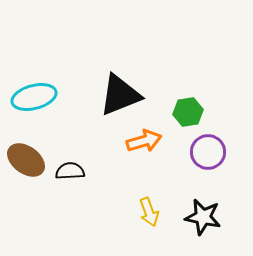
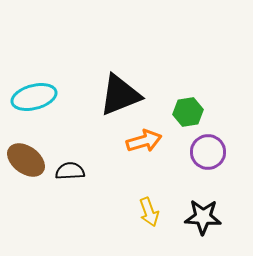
black star: rotated 9 degrees counterclockwise
